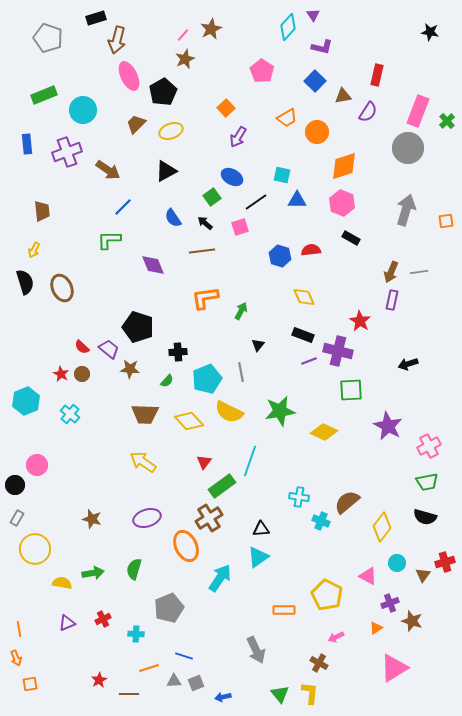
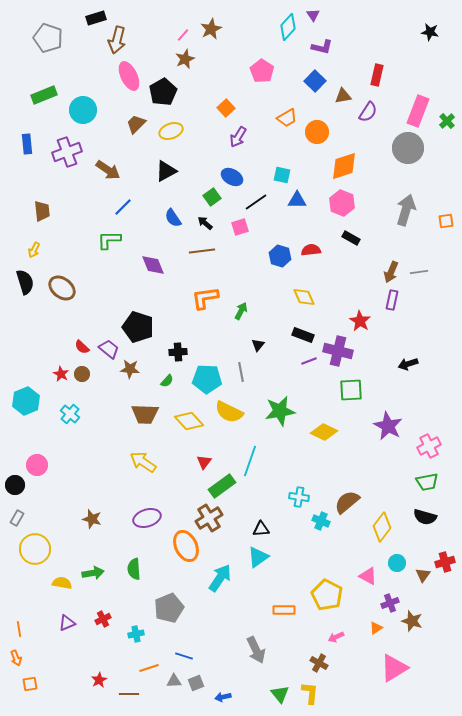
brown ellipse at (62, 288): rotated 28 degrees counterclockwise
cyan pentagon at (207, 379): rotated 24 degrees clockwise
green semicircle at (134, 569): rotated 20 degrees counterclockwise
cyan cross at (136, 634): rotated 14 degrees counterclockwise
